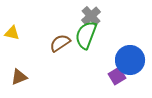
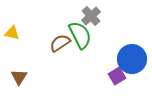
green semicircle: moved 6 px left; rotated 132 degrees clockwise
blue circle: moved 2 px right, 1 px up
brown triangle: rotated 36 degrees counterclockwise
